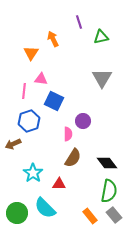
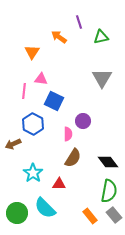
orange arrow: moved 6 px right, 2 px up; rotated 28 degrees counterclockwise
orange triangle: moved 1 px right, 1 px up
blue hexagon: moved 4 px right, 3 px down; rotated 15 degrees counterclockwise
black diamond: moved 1 px right, 1 px up
